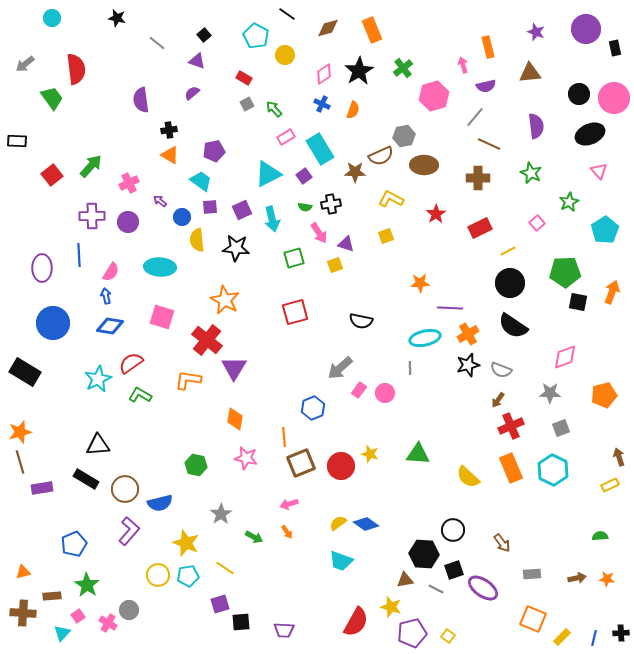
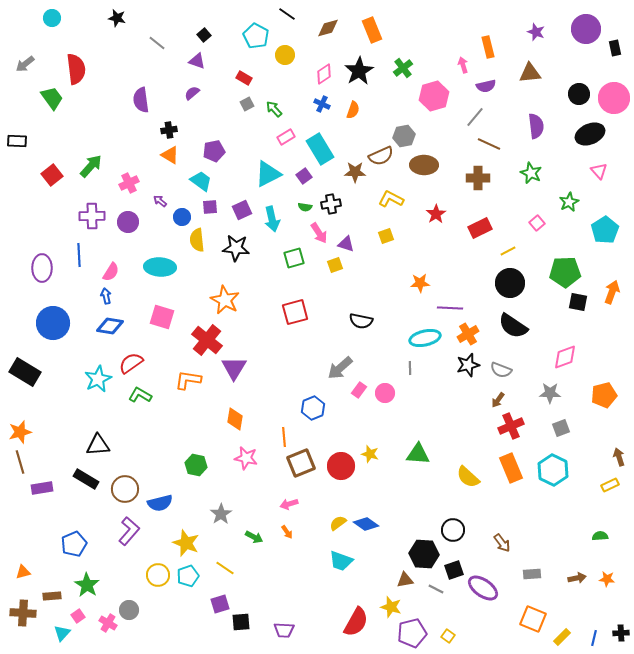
cyan pentagon at (188, 576): rotated 10 degrees counterclockwise
